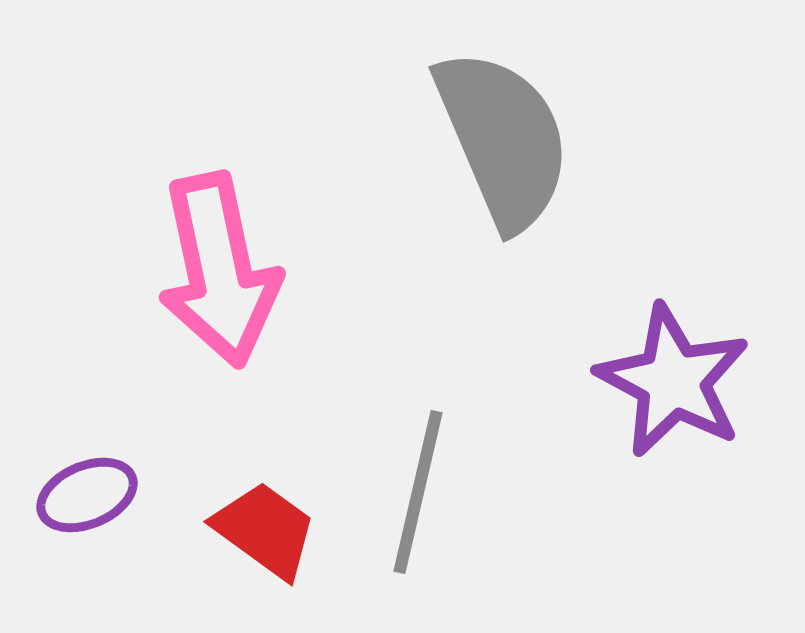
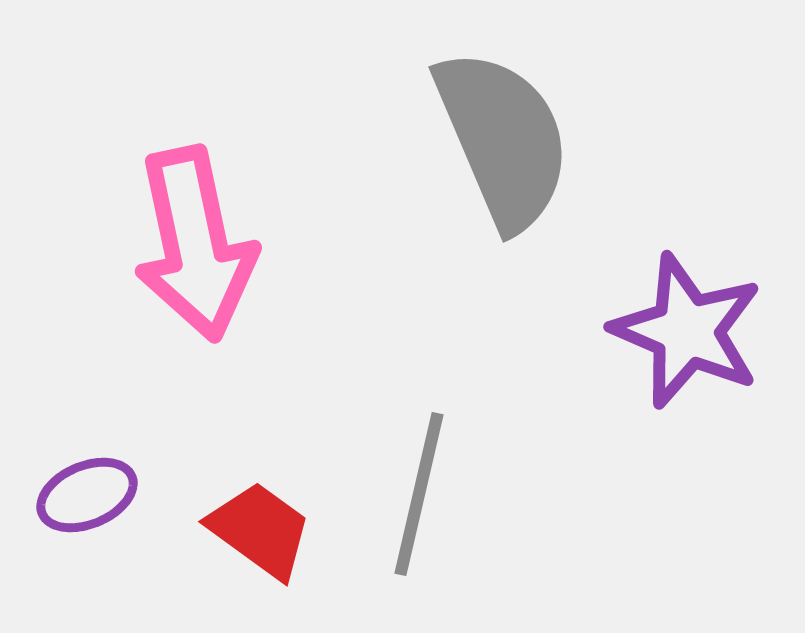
pink arrow: moved 24 px left, 26 px up
purple star: moved 14 px right, 50 px up; rotated 5 degrees counterclockwise
gray line: moved 1 px right, 2 px down
red trapezoid: moved 5 px left
